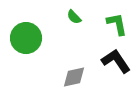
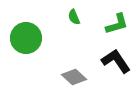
green semicircle: rotated 21 degrees clockwise
green L-shape: rotated 85 degrees clockwise
gray diamond: rotated 55 degrees clockwise
